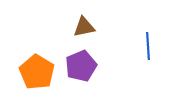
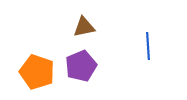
orange pentagon: rotated 12 degrees counterclockwise
